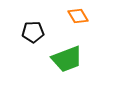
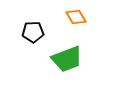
orange diamond: moved 2 px left, 1 px down
